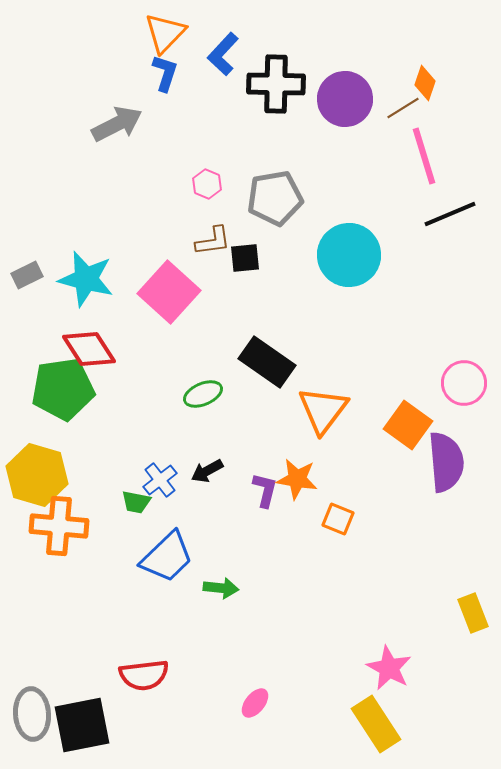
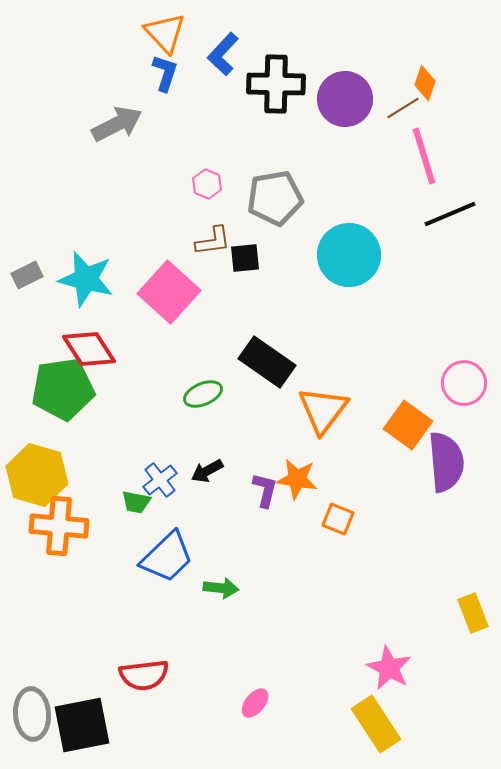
orange triangle at (165, 33): rotated 27 degrees counterclockwise
